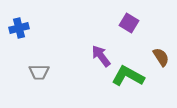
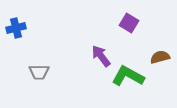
blue cross: moved 3 px left
brown semicircle: moved 1 px left; rotated 72 degrees counterclockwise
